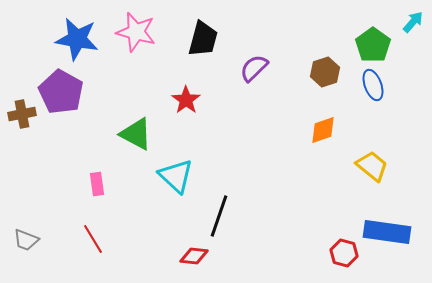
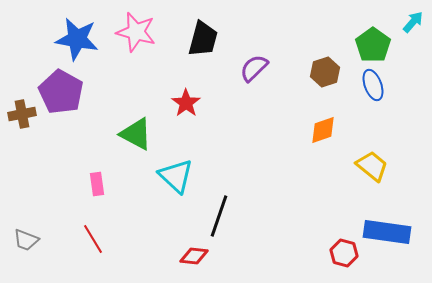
red star: moved 3 px down
